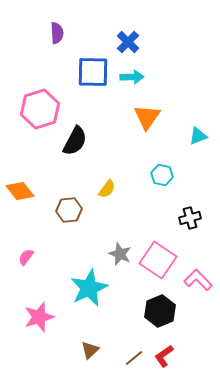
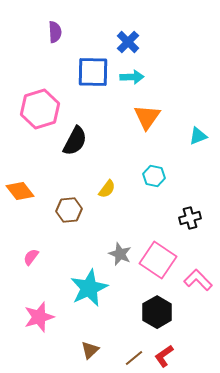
purple semicircle: moved 2 px left, 1 px up
cyan hexagon: moved 8 px left, 1 px down
pink semicircle: moved 5 px right
black hexagon: moved 3 px left, 1 px down; rotated 8 degrees counterclockwise
